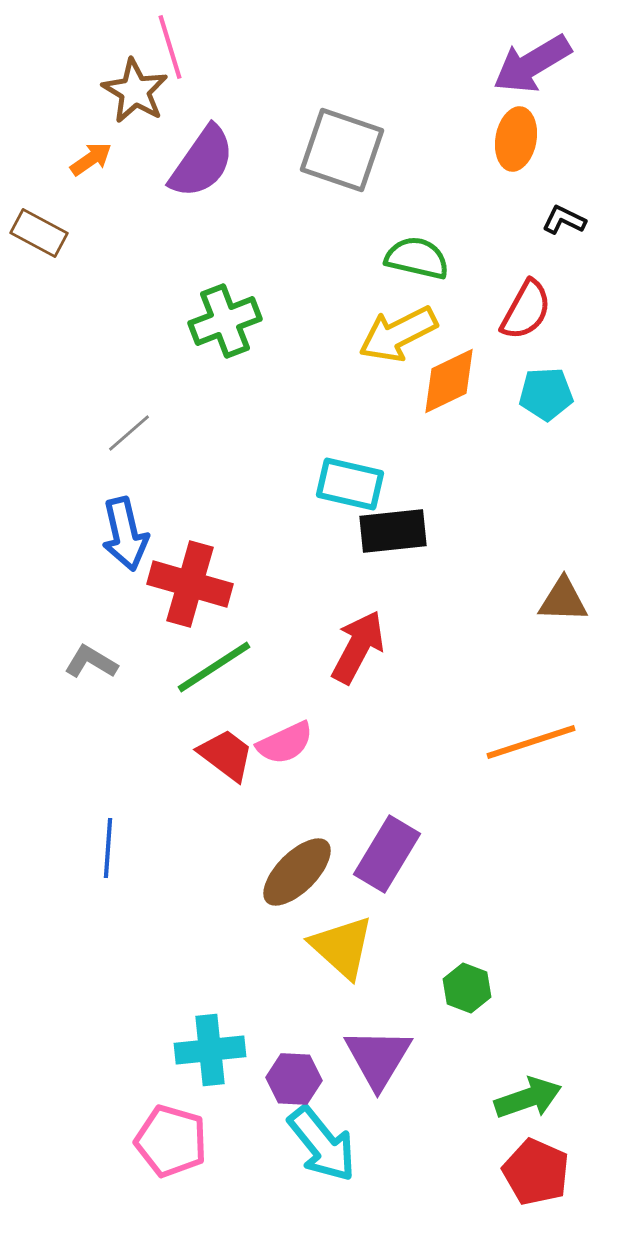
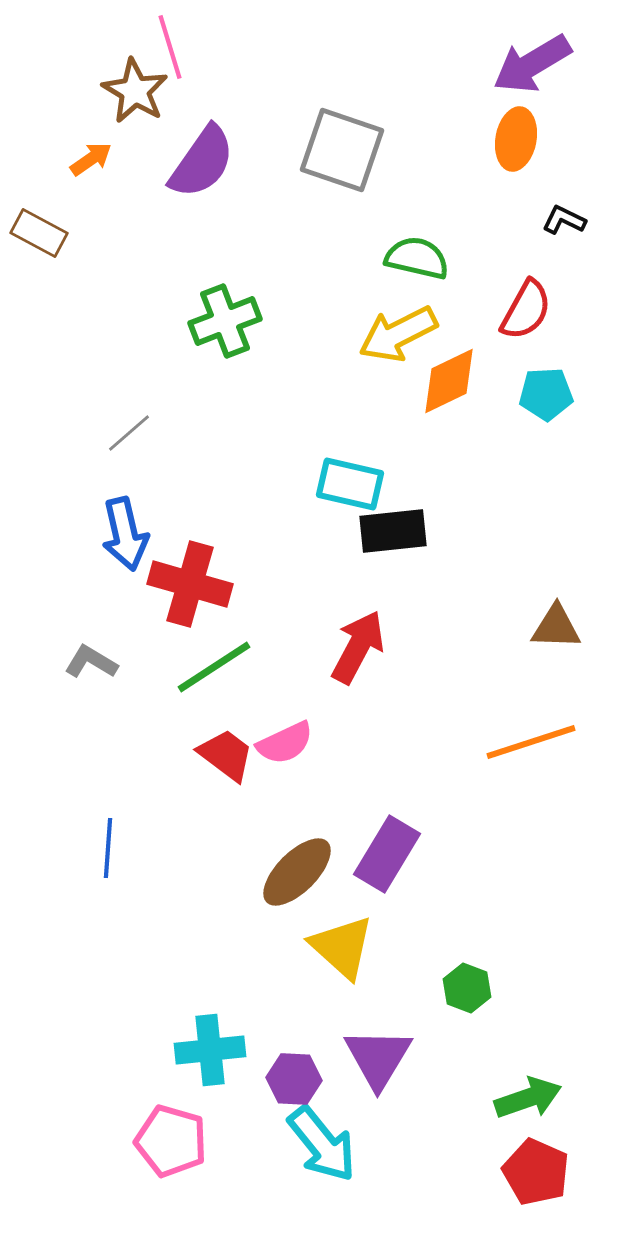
brown triangle: moved 7 px left, 27 px down
